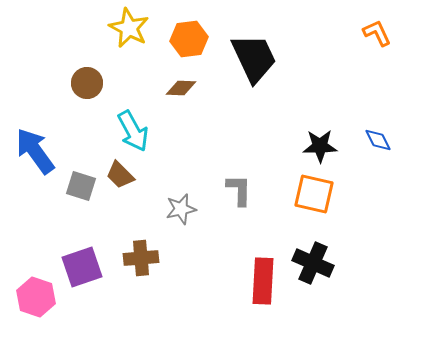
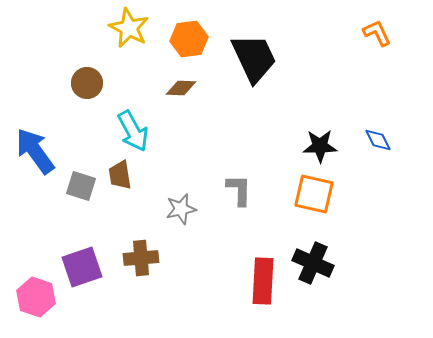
brown trapezoid: rotated 36 degrees clockwise
